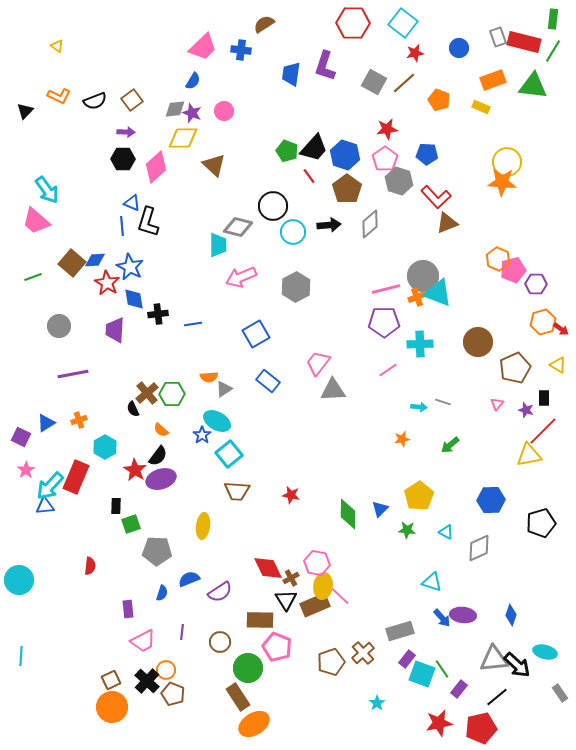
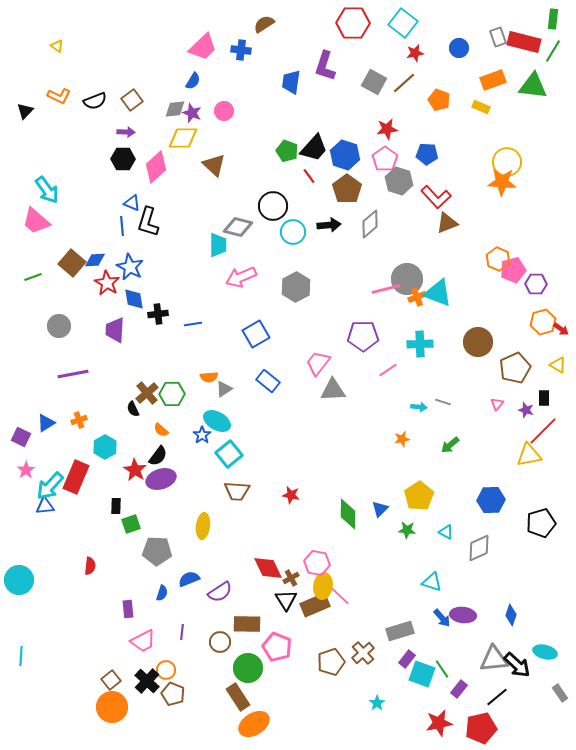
blue trapezoid at (291, 74): moved 8 px down
gray circle at (423, 276): moved 16 px left, 3 px down
purple pentagon at (384, 322): moved 21 px left, 14 px down
brown rectangle at (260, 620): moved 13 px left, 4 px down
brown square at (111, 680): rotated 12 degrees counterclockwise
